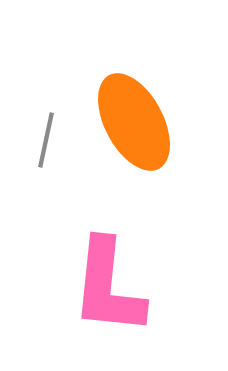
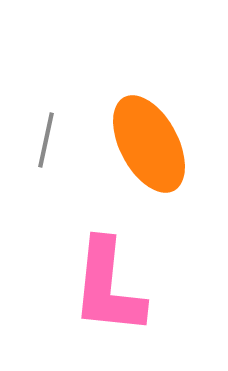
orange ellipse: moved 15 px right, 22 px down
